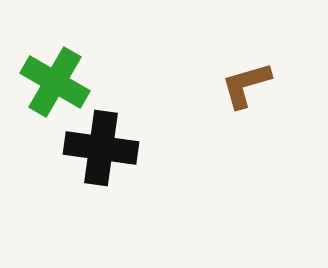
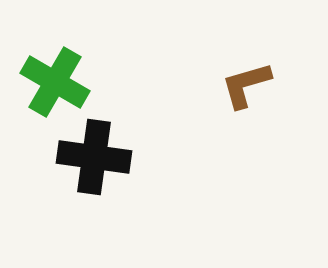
black cross: moved 7 px left, 9 px down
